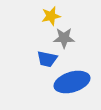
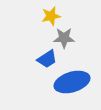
blue trapezoid: rotated 45 degrees counterclockwise
